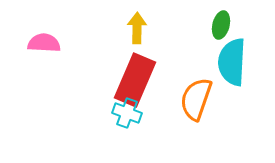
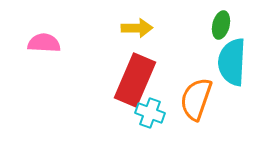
yellow arrow: rotated 88 degrees clockwise
cyan cross: moved 23 px right
